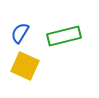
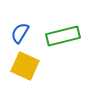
green rectangle: moved 1 px left
